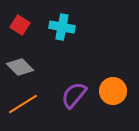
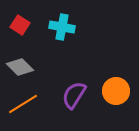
orange circle: moved 3 px right
purple semicircle: rotated 8 degrees counterclockwise
